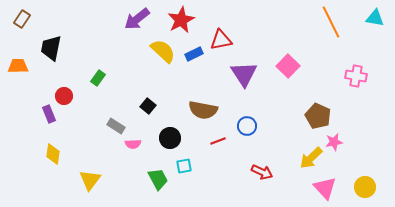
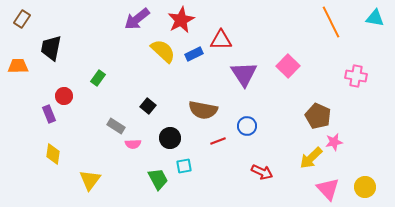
red triangle: rotated 10 degrees clockwise
pink triangle: moved 3 px right, 1 px down
